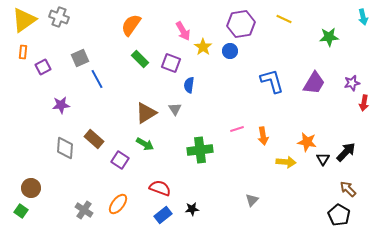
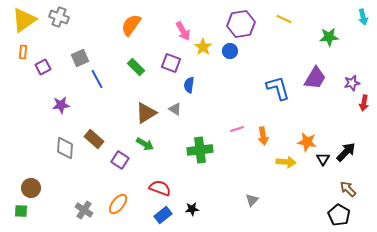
green rectangle at (140, 59): moved 4 px left, 8 px down
blue L-shape at (272, 81): moved 6 px right, 7 px down
purple trapezoid at (314, 83): moved 1 px right, 5 px up
gray triangle at (175, 109): rotated 24 degrees counterclockwise
green square at (21, 211): rotated 32 degrees counterclockwise
